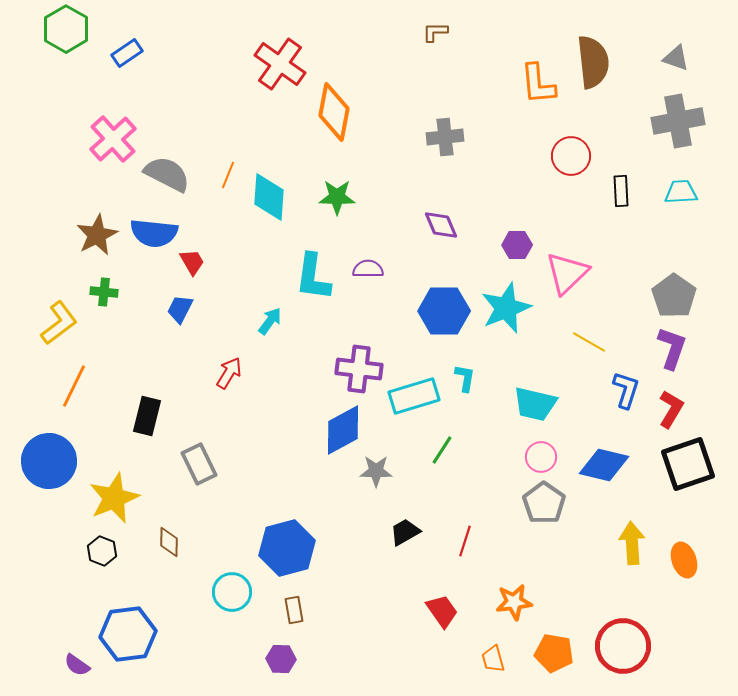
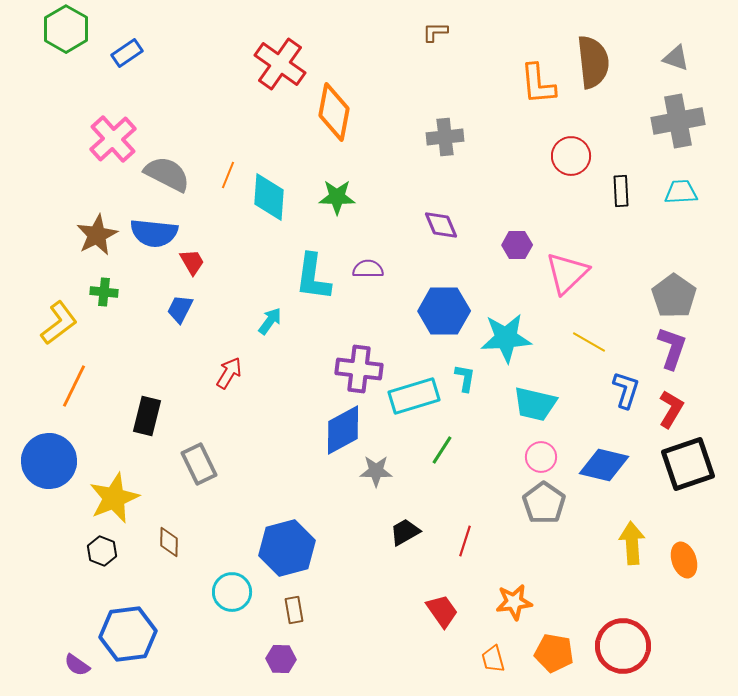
cyan star at (506, 308): moved 30 px down; rotated 18 degrees clockwise
